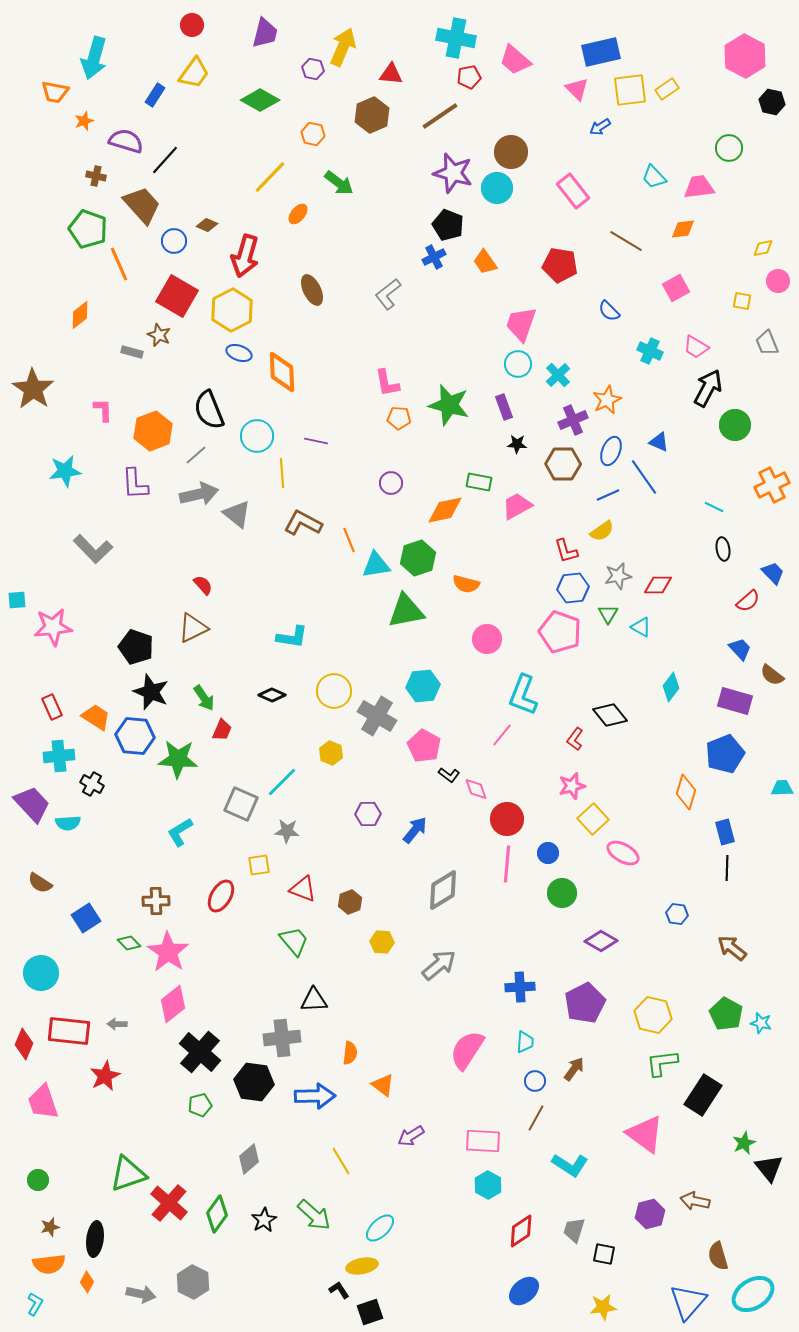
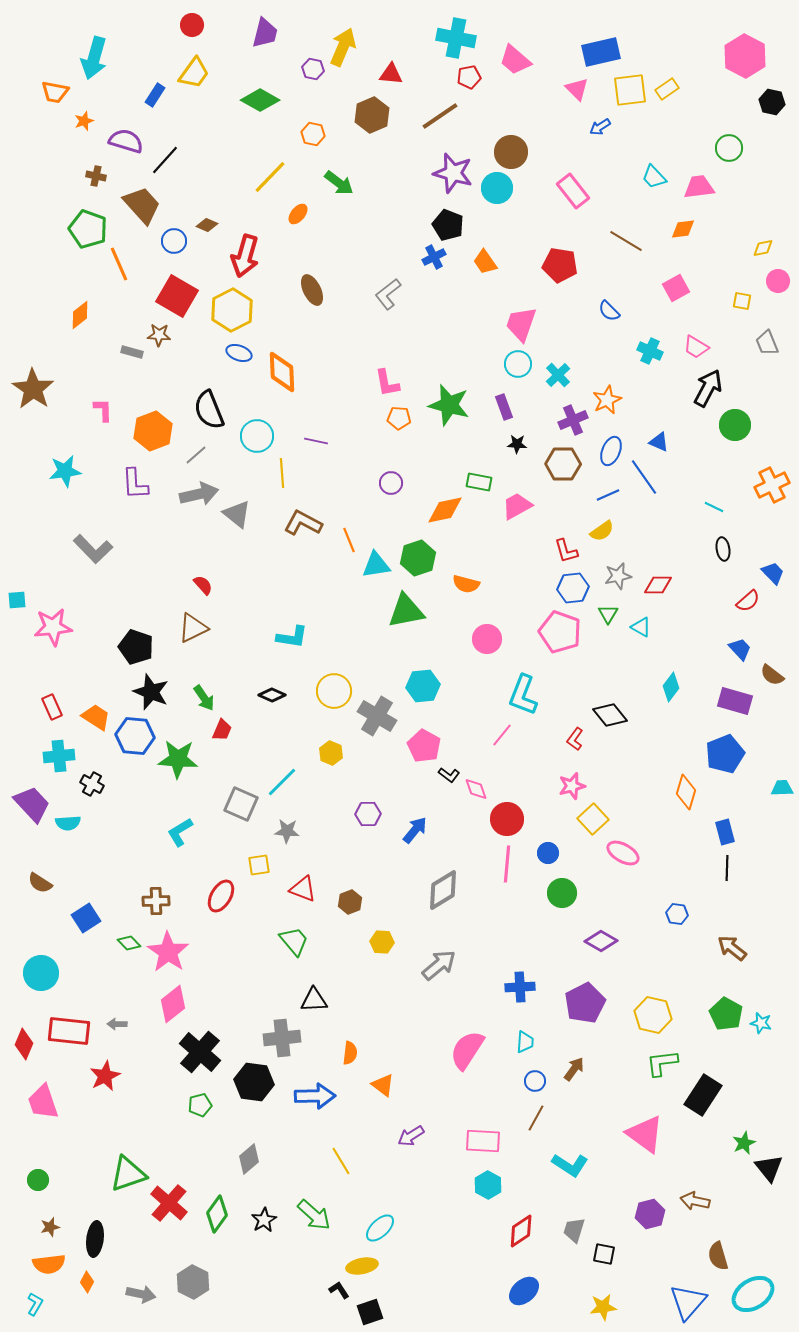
brown star at (159, 335): rotated 20 degrees counterclockwise
